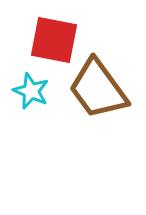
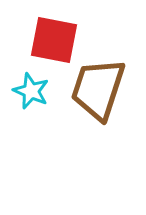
brown trapezoid: rotated 54 degrees clockwise
